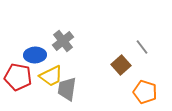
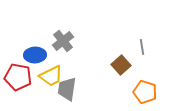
gray line: rotated 28 degrees clockwise
